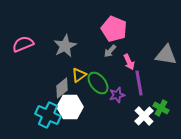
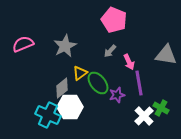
pink pentagon: moved 9 px up
yellow triangle: moved 1 px right, 2 px up
